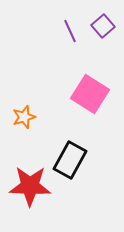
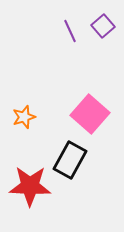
pink square: moved 20 px down; rotated 9 degrees clockwise
